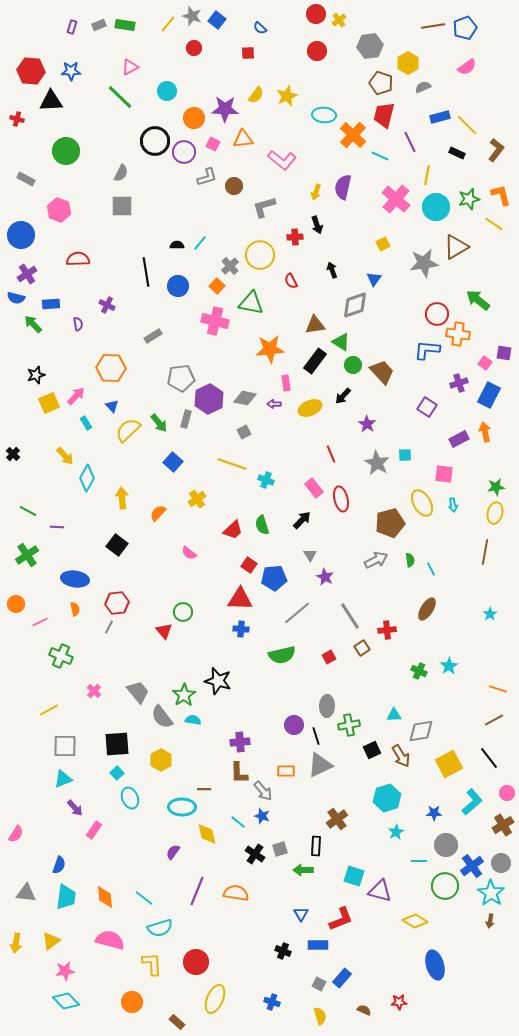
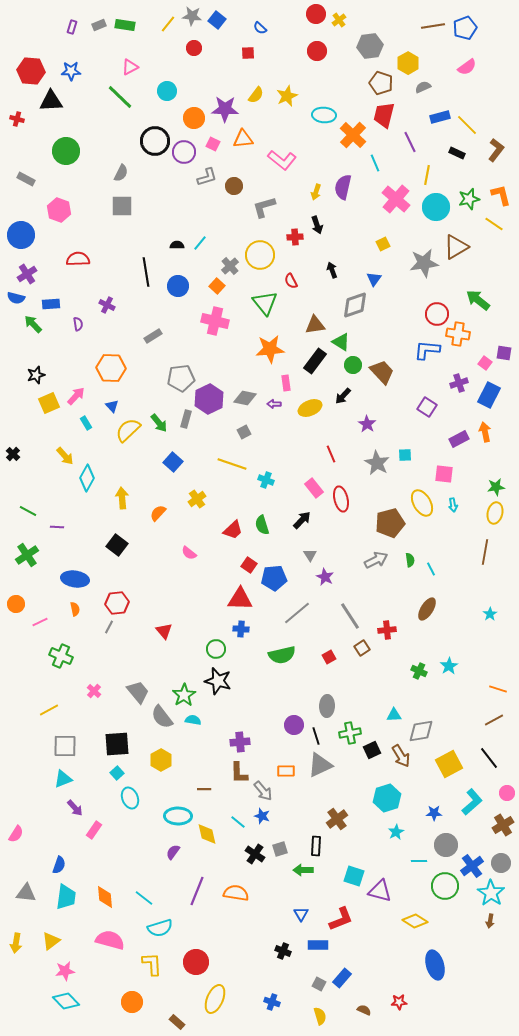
gray star at (192, 16): rotated 12 degrees counterclockwise
cyan line at (380, 156): moved 5 px left, 7 px down; rotated 42 degrees clockwise
green triangle at (251, 303): moved 14 px right; rotated 40 degrees clockwise
green circle at (183, 612): moved 33 px right, 37 px down
green cross at (349, 725): moved 1 px right, 8 px down
cyan ellipse at (182, 807): moved 4 px left, 9 px down
